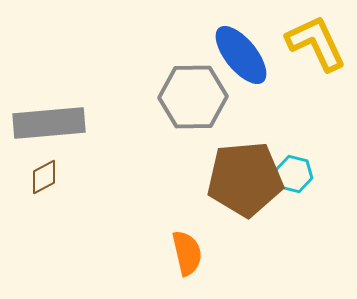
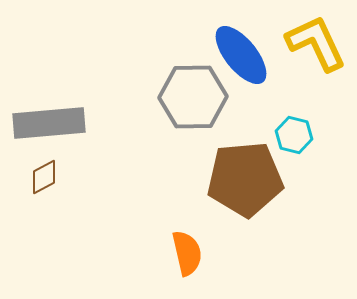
cyan hexagon: moved 39 px up
